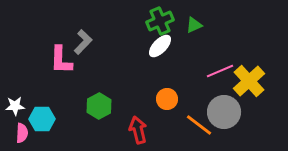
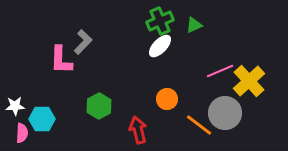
gray circle: moved 1 px right, 1 px down
